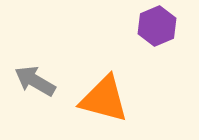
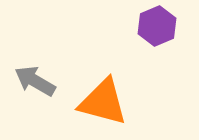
orange triangle: moved 1 px left, 3 px down
